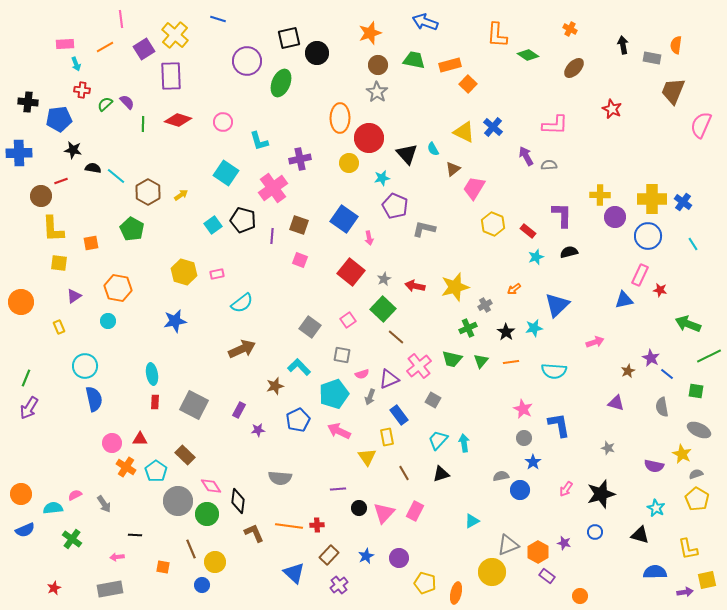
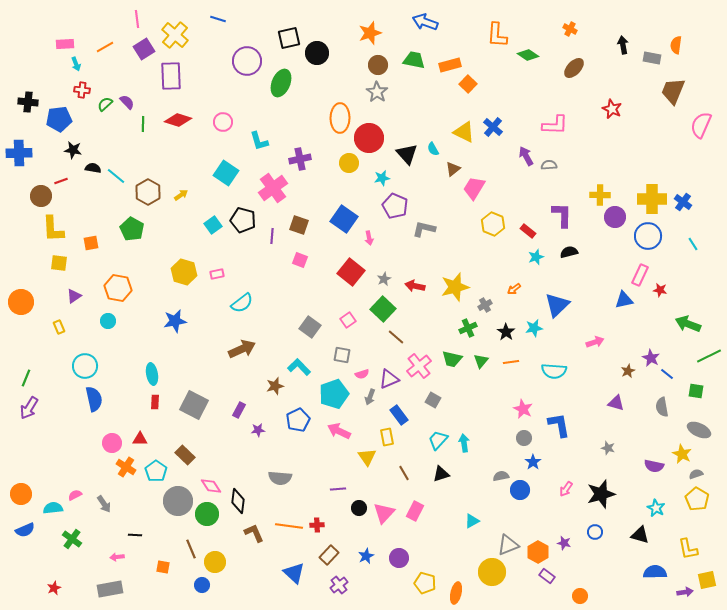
pink line at (121, 19): moved 16 px right
